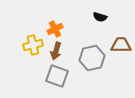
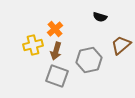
orange cross: rotated 14 degrees counterclockwise
brown trapezoid: rotated 40 degrees counterclockwise
gray hexagon: moved 3 px left, 2 px down
